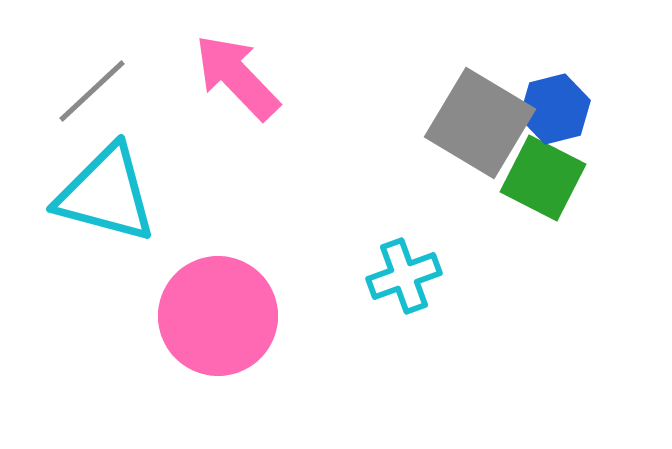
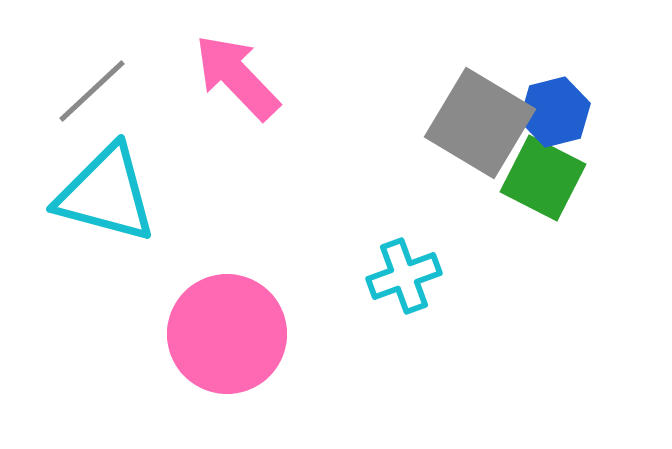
blue hexagon: moved 3 px down
pink circle: moved 9 px right, 18 px down
